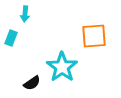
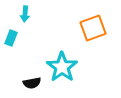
orange square: moved 1 px left, 8 px up; rotated 16 degrees counterclockwise
black semicircle: rotated 24 degrees clockwise
